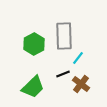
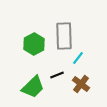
black line: moved 6 px left, 1 px down
